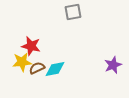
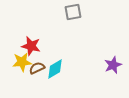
cyan diamond: rotated 20 degrees counterclockwise
